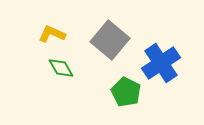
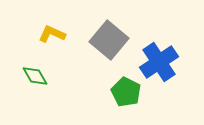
gray square: moved 1 px left
blue cross: moved 2 px left, 1 px up
green diamond: moved 26 px left, 8 px down
